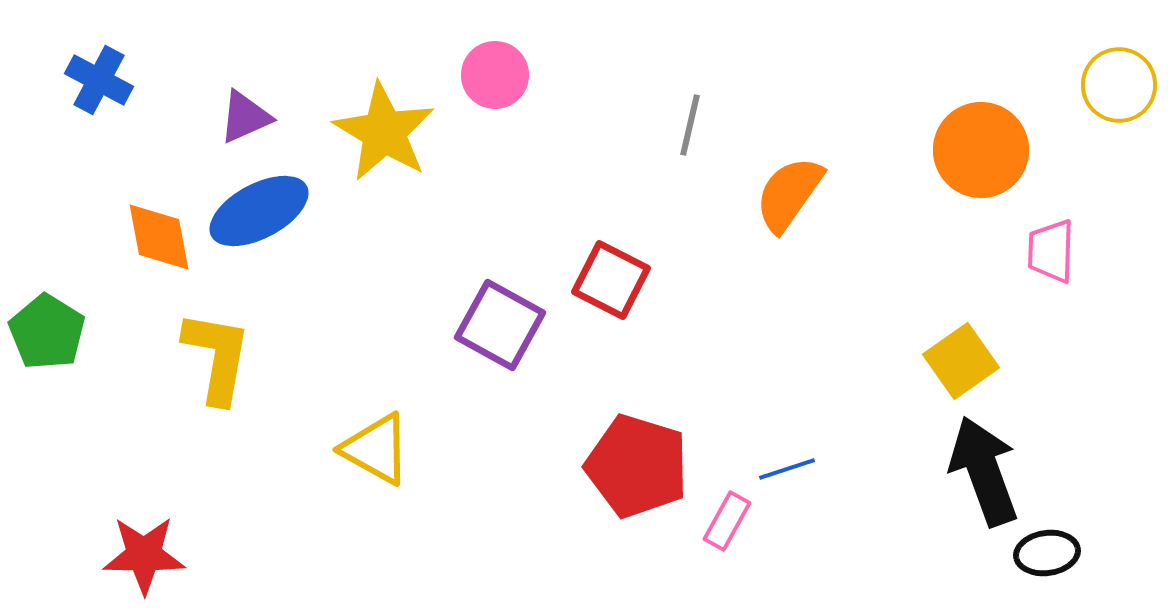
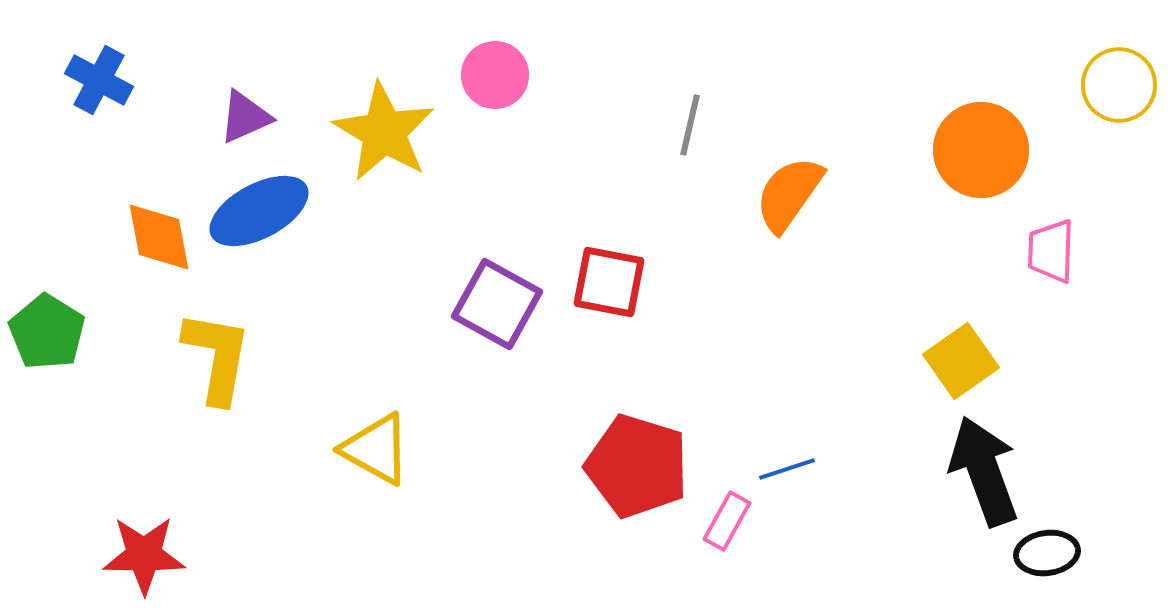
red square: moved 2 px left, 2 px down; rotated 16 degrees counterclockwise
purple square: moved 3 px left, 21 px up
